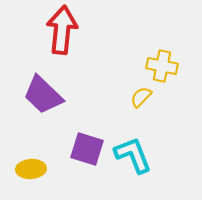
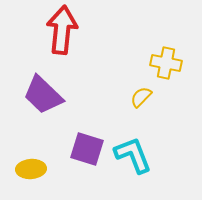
yellow cross: moved 4 px right, 3 px up
